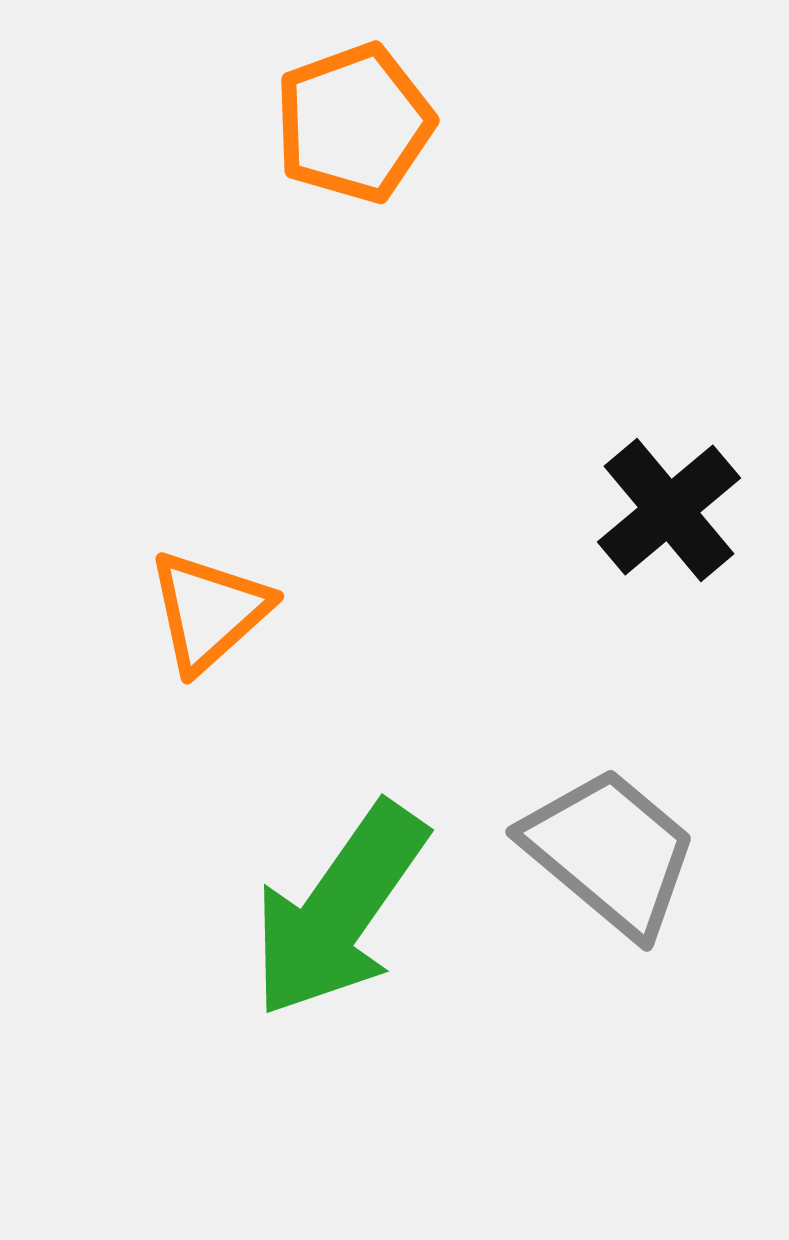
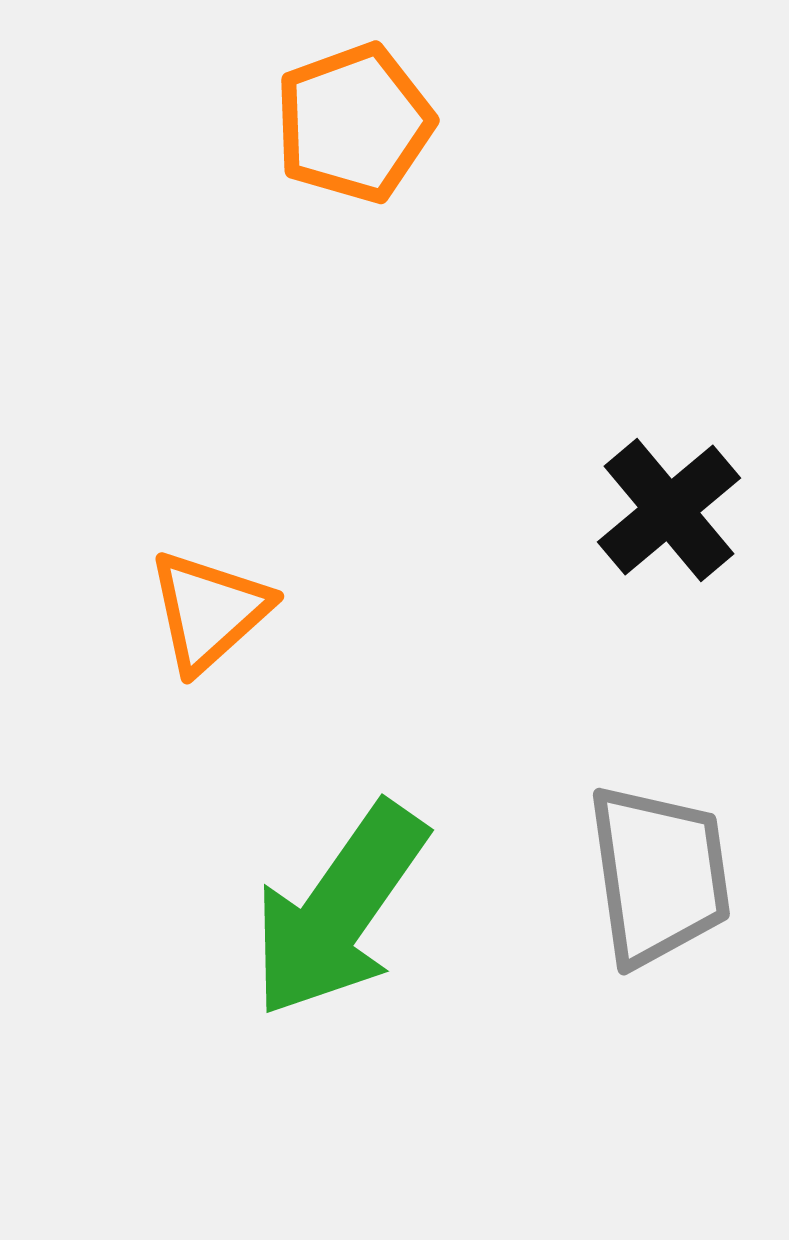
gray trapezoid: moved 49 px right, 23 px down; rotated 42 degrees clockwise
